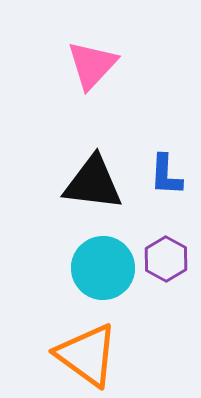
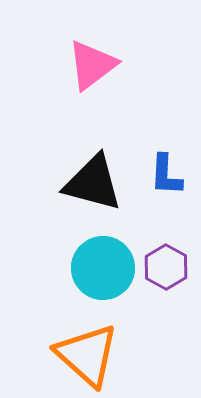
pink triangle: rotated 10 degrees clockwise
black triangle: rotated 8 degrees clockwise
purple hexagon: moved 8 px down
orange triangle: rotated 6 degrees clockwise
